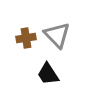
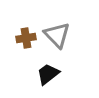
black trapezoid: rotated 85 degrees clockwise
